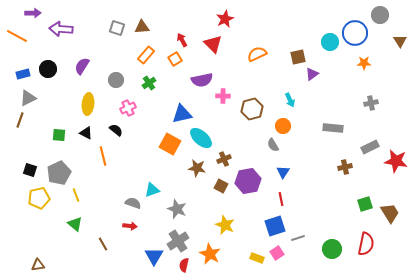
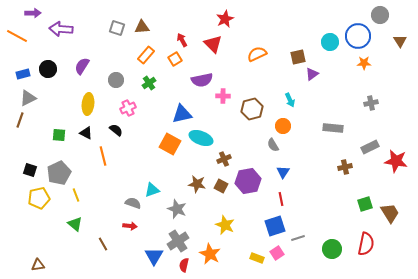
blue circle at (355, 33): moved 3 px right, 3 px down
cyan ellipse at (201, 138): rotated 20 degrees counterclockwise
brown star at (197, 168): moved 16 px down
